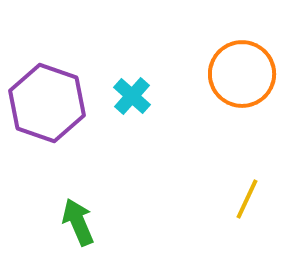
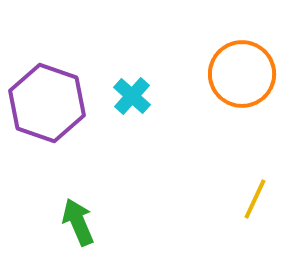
yellow line: moved 8 px right
